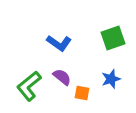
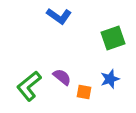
blue L-shape: moved 27 px up
blue star: moved 1 px left
orange square: moved 2 px right, 1 px up
